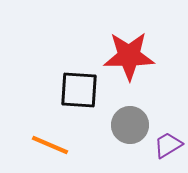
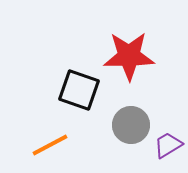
black square: rotated 15 degrees clockwise
gray circle: moved 1 px right
orange line: rotated 51 degrees counterclockwise
